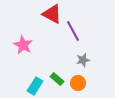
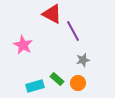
cyan rectangle: rotated 42 degrees clockwise
